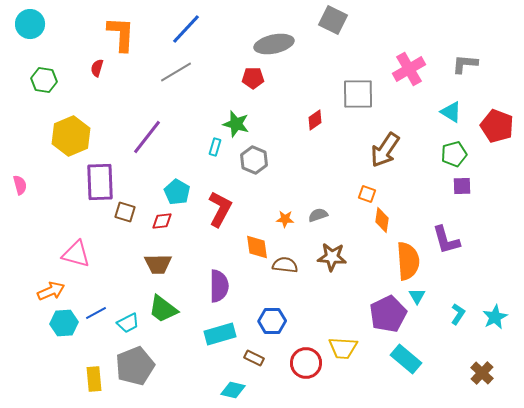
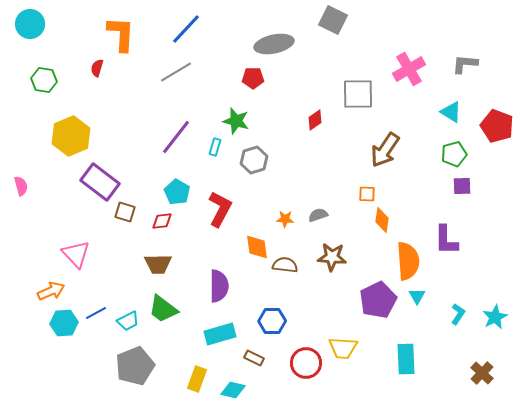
green star at (236, 124): moved 3 px up
purple line at (147, 137): moved 29 px right
gray hexagon at (254, 160): rotated 20 degrees clockwise
purple rectangle at (100, 182): rotated 51 degrees counterclockwise
pink semicircle at (20, 185): moved 1 px right, 1 px down
orange square at (367, 194): rotated 18 degrees counterclockwise
purple L-shape at (446, 240): rotated 16 degrees clockwise
pink triangle at (76, 254): rotated 32 degrees clockwise
purple pentagon at (388, 314): moved 10 px left, 14 px up
cyan trapezoid at (128, 323): moved 2 px up
cyan rectangle at (406, 359): rotated 48 degrees clockwise
yellow rectangle at (94, 379): moved 103 px right; rotated 25 degrees clockwise
